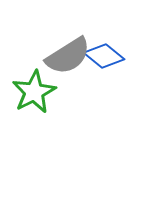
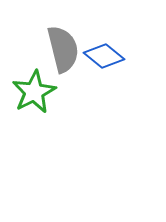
gray semicircle: moved 5 px left, 7 px up; rotated 72 degrees counterclockwise
